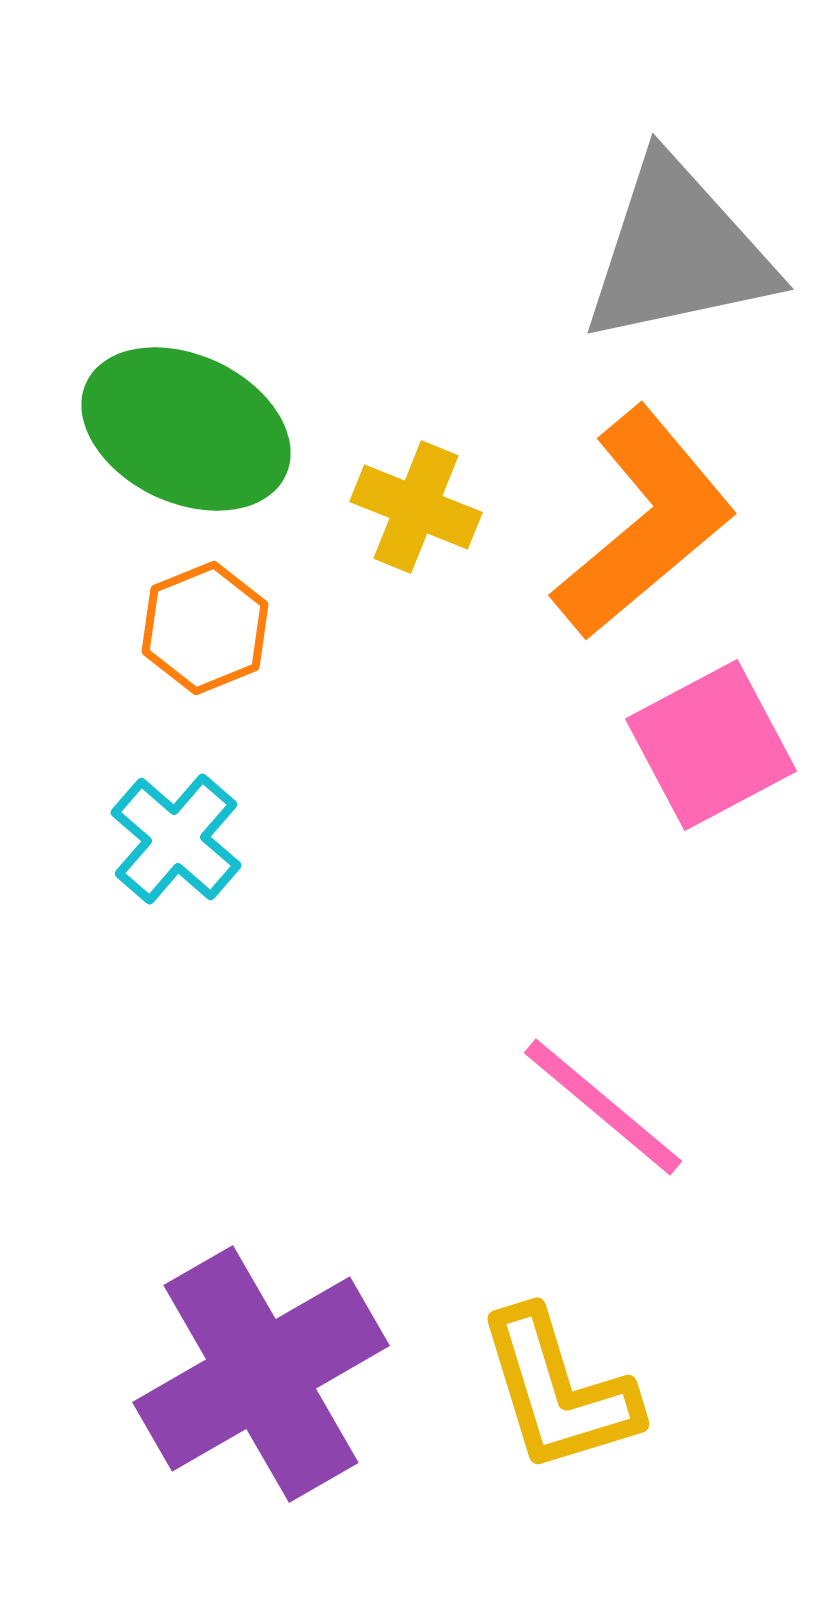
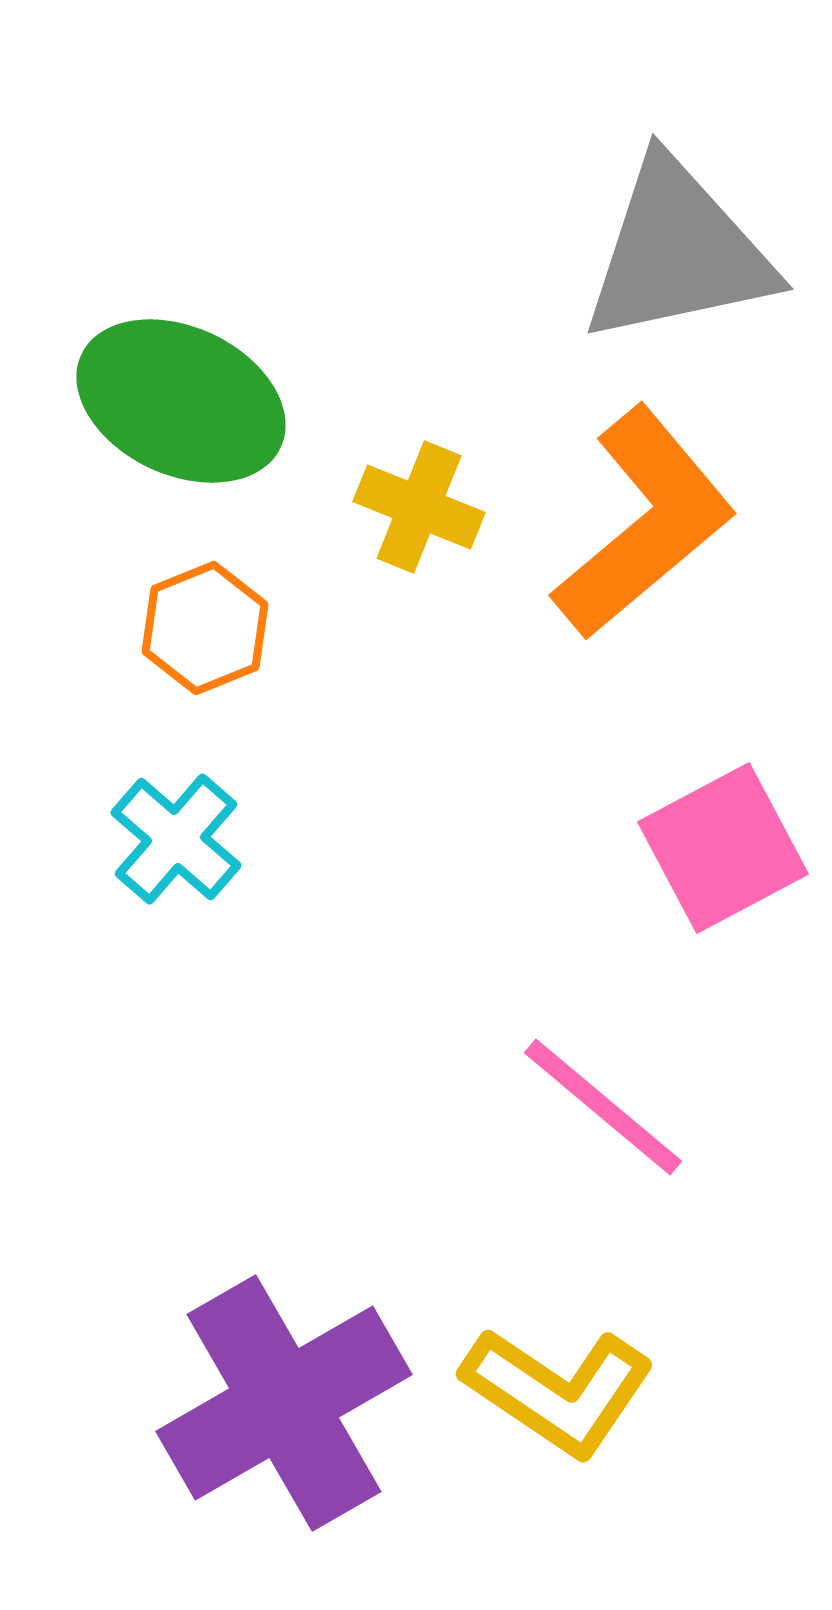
green ellipse: moved 5 px left, 28 px up
yellow cross: moved 3 px right
pink square: moved 12 px right, 103 px down
purple cross: moved 23 px right, 29 px down
yellow L-shape: rotated 39 degrees counterclockwise
